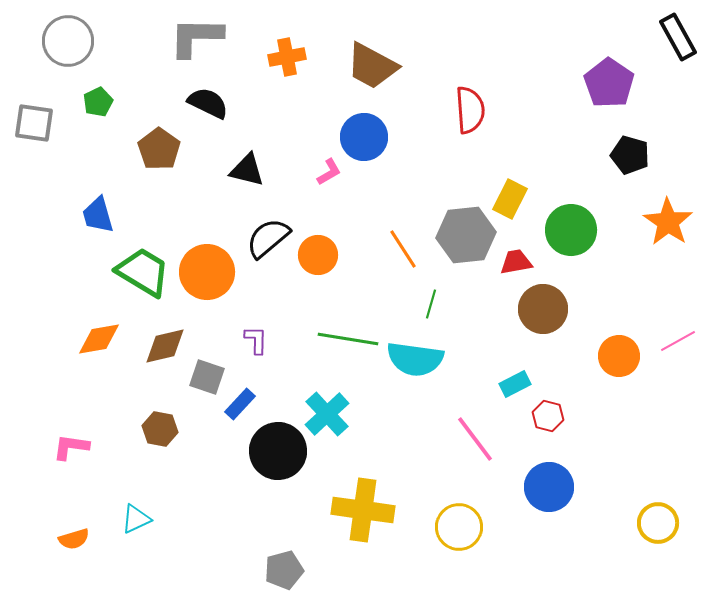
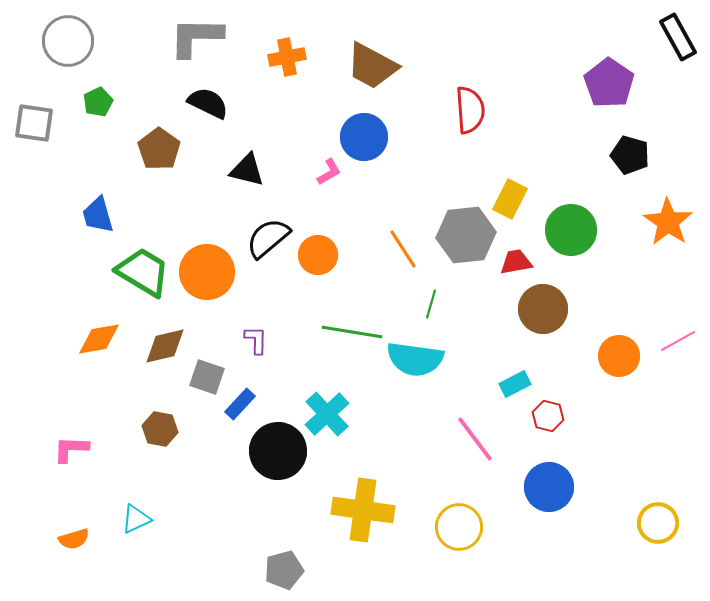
green line at (348, 339): moved 4 px right, 7 px up
pink L-shape at (71, 447): moved 2 px down; rotated 6 degrees counterclockwise
